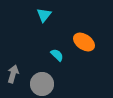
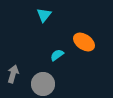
cyan semicircle: rotated 80 degrees counterclockwise
gray circle: moved 1 px right
